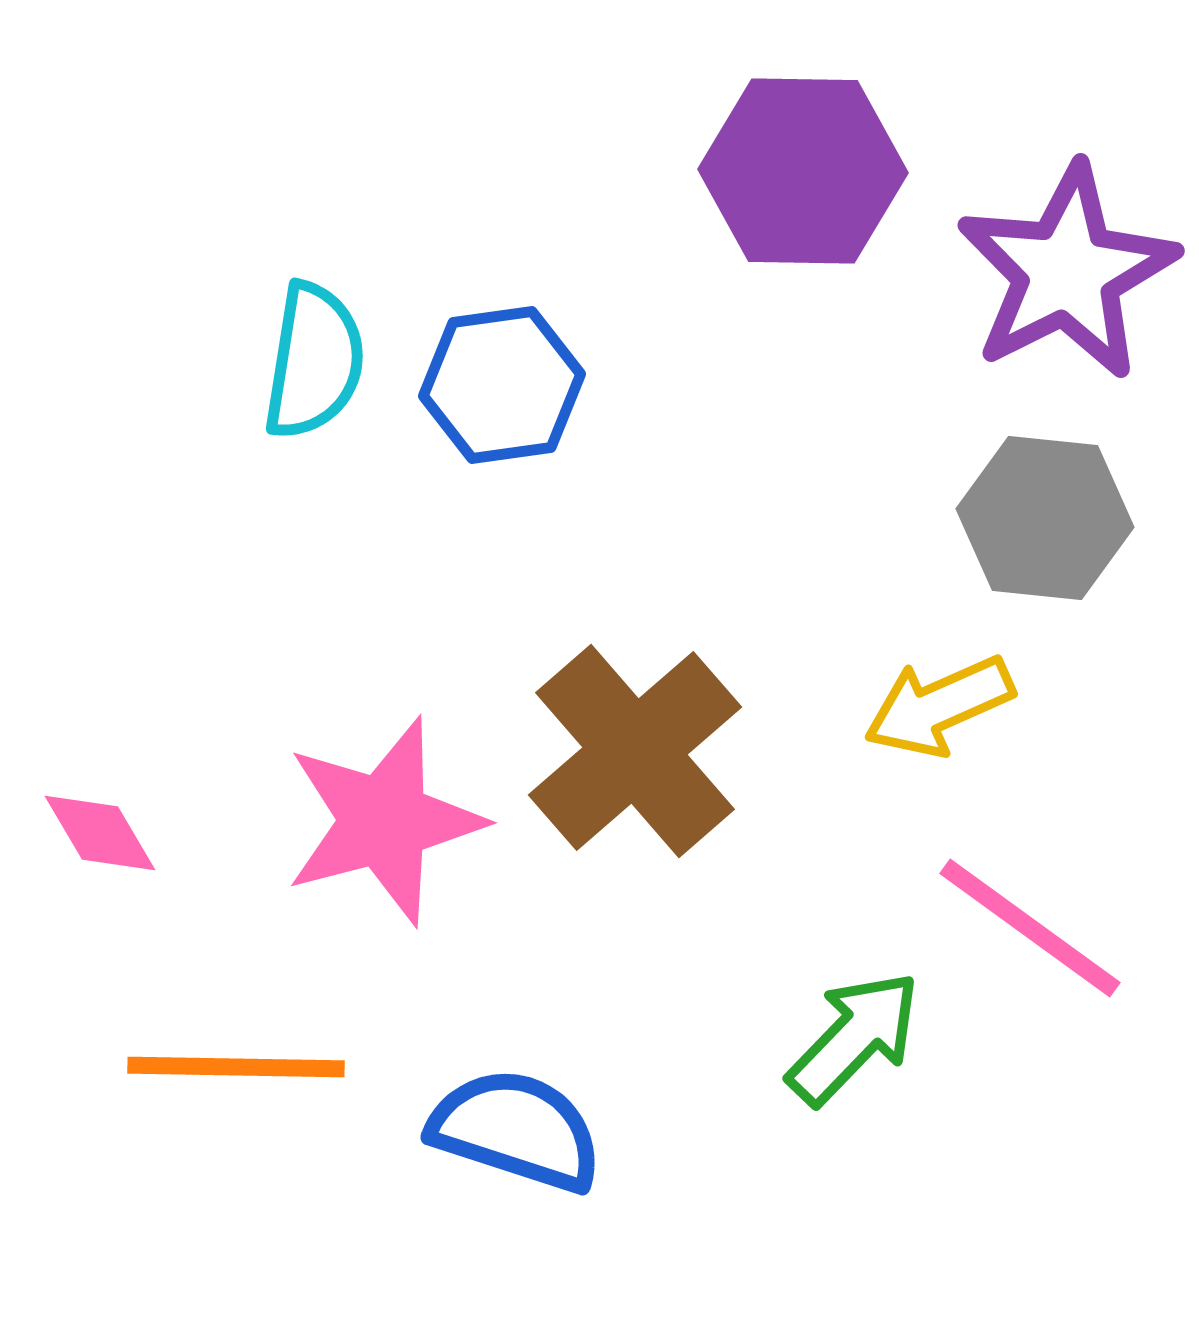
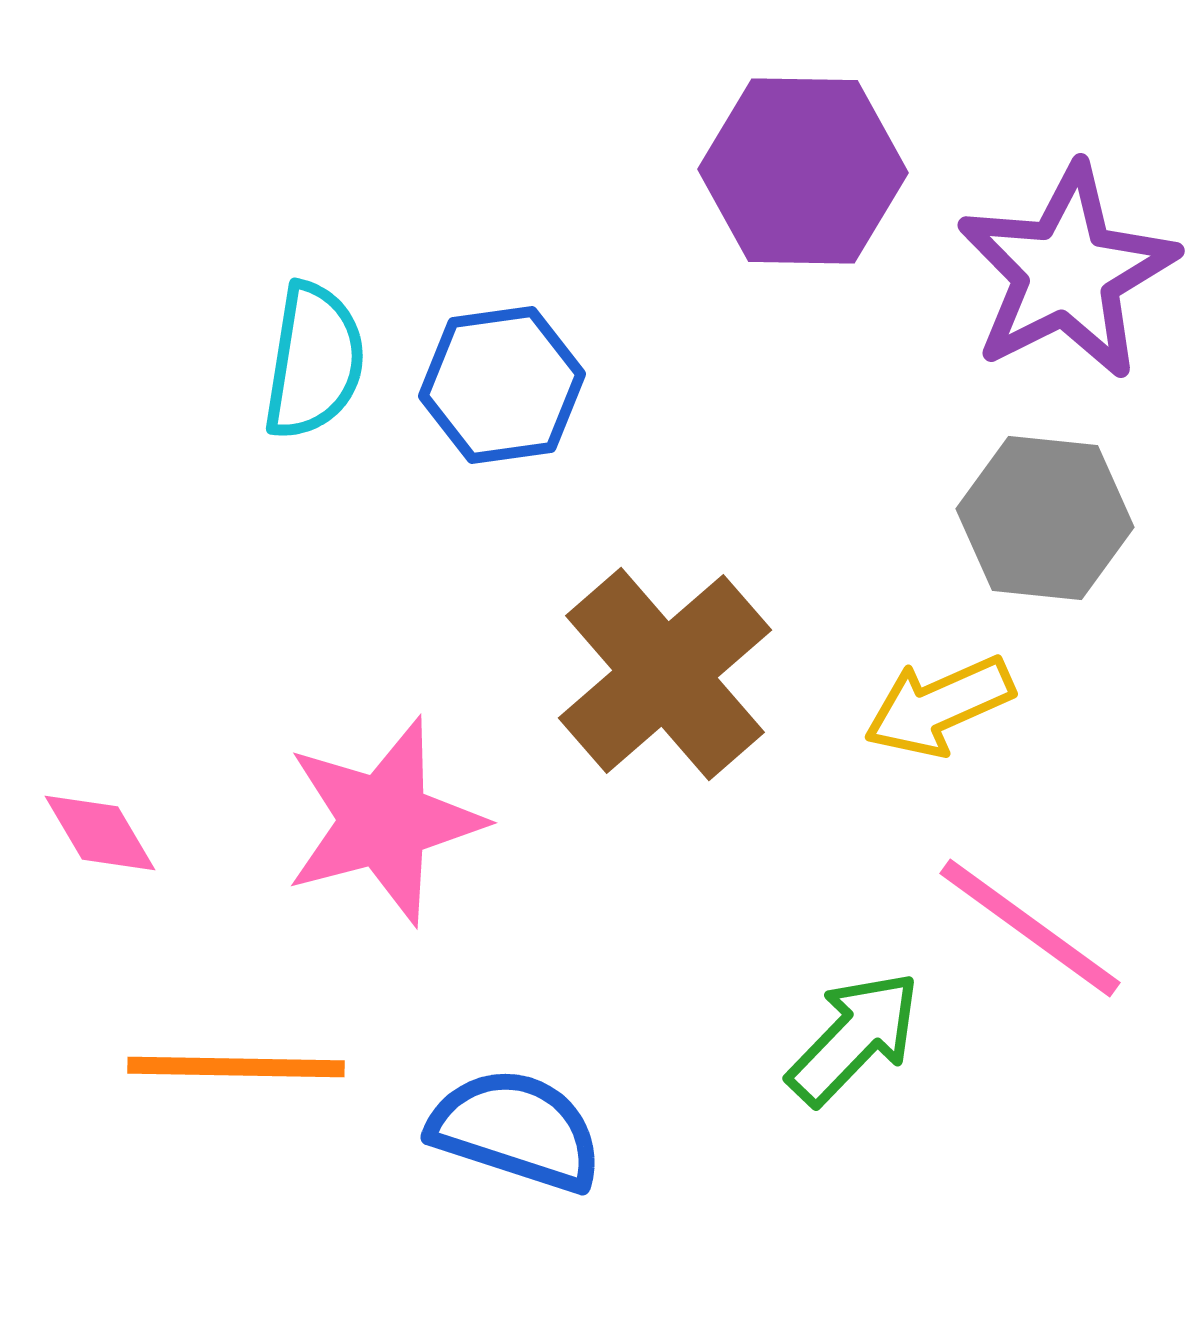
brown cross: moved 30 px right, 77 px up
